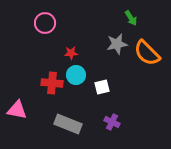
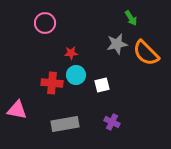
orange semicircle: moved 1 px left
white square: moved 2 px up
gray rectangle: moved 3 px left; rotated 32 degrees counterclockwise
